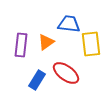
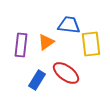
blue trapezoid: moved 1 px down
